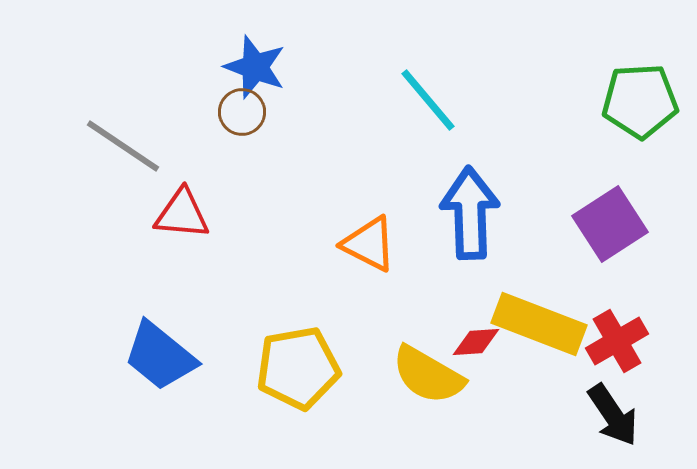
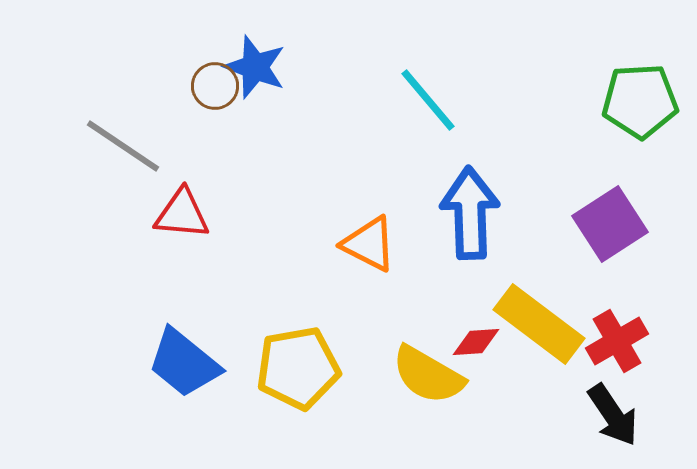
brown circle: moved 27 px left, 26 px up
yellow rectangle: rotated 16 degrees clockwise
blue trapezoid: moved 24 px right, 7 px down
